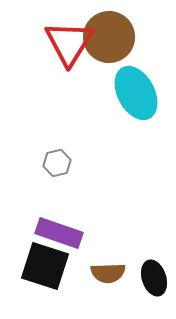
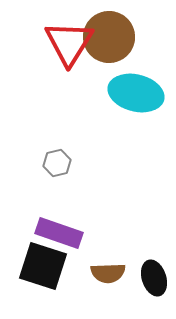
cyan ellipse: rotated 48 degrees counterclockwise
black square: moved 2 px left
